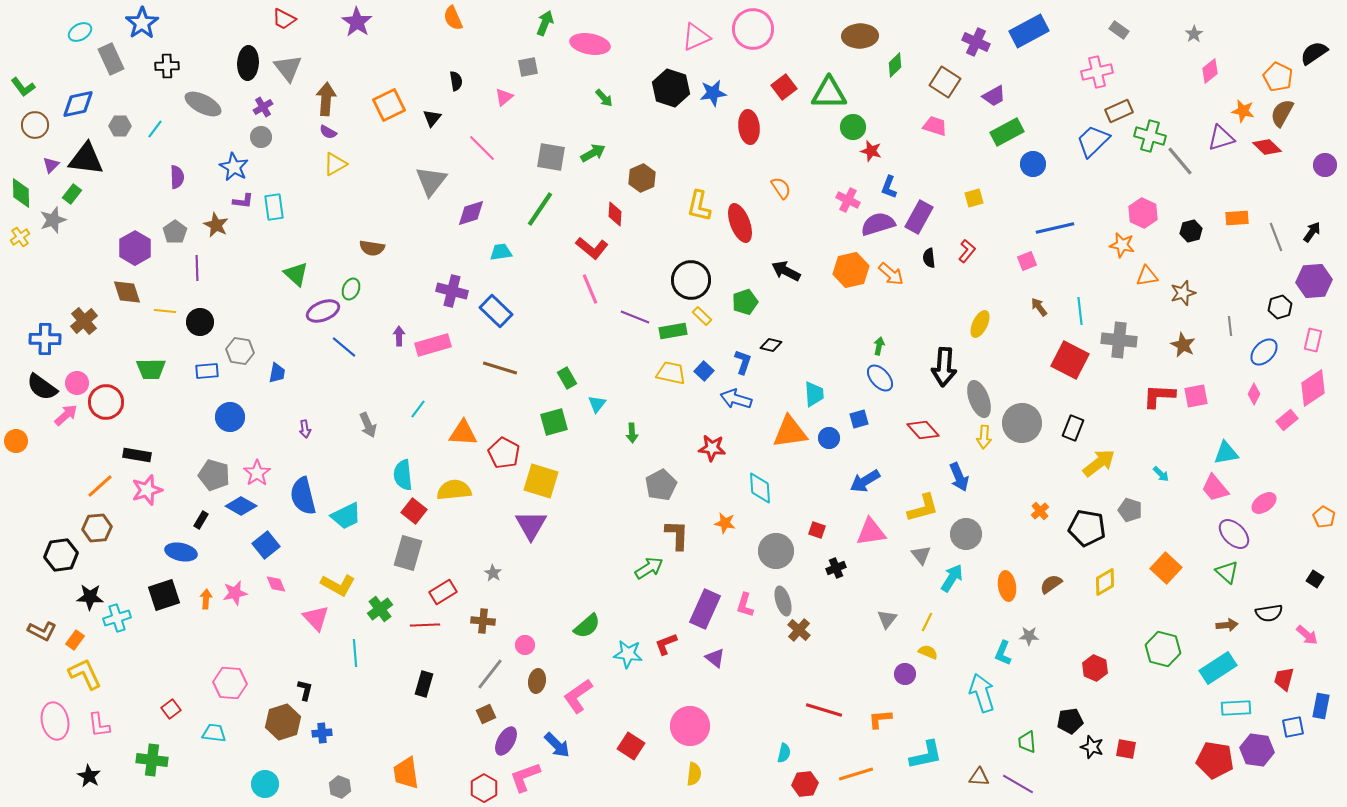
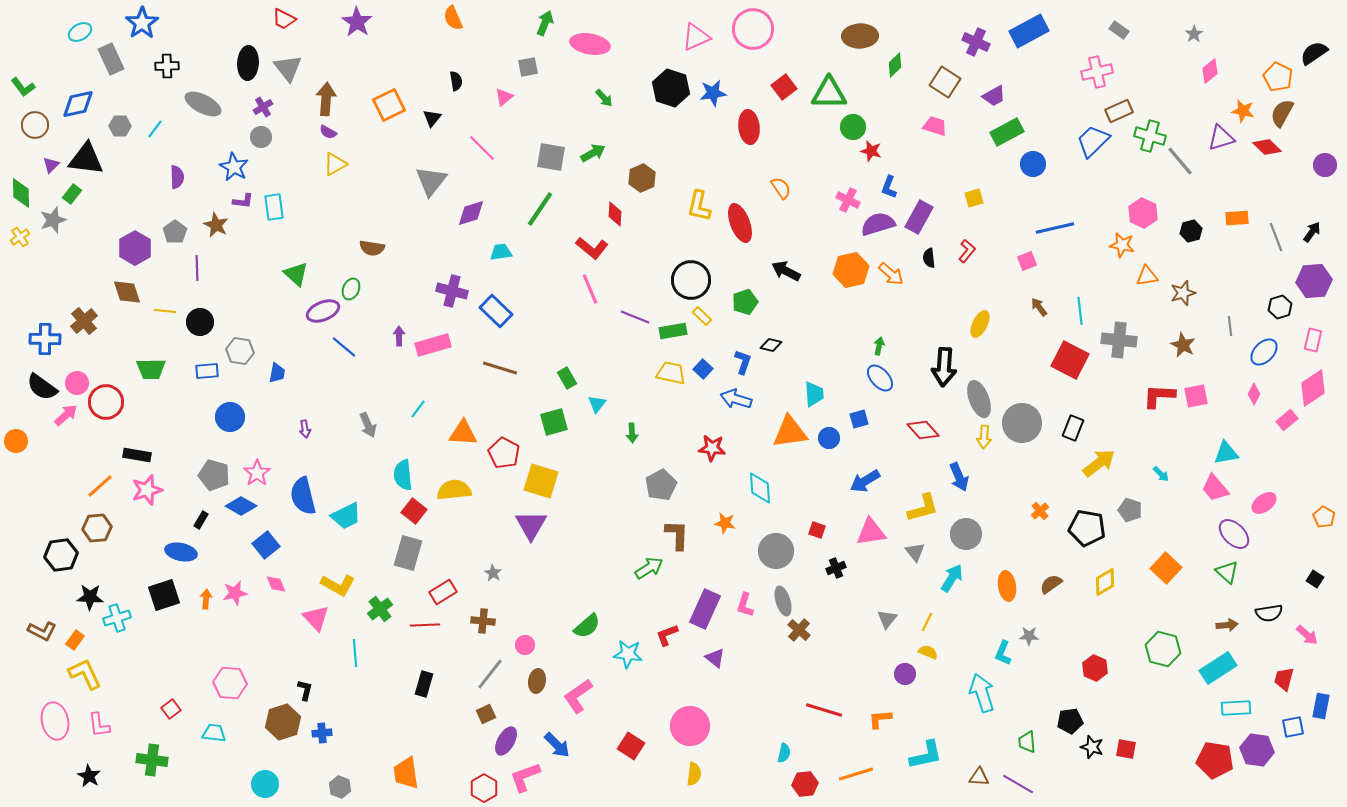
blue square at (704, 371): moved 1 px left, 2 px up
gray triangle at (921, 555): moved 6 px left, 3 px up
red L-shape at (666, 644): moved 1 px right, 9 px up
